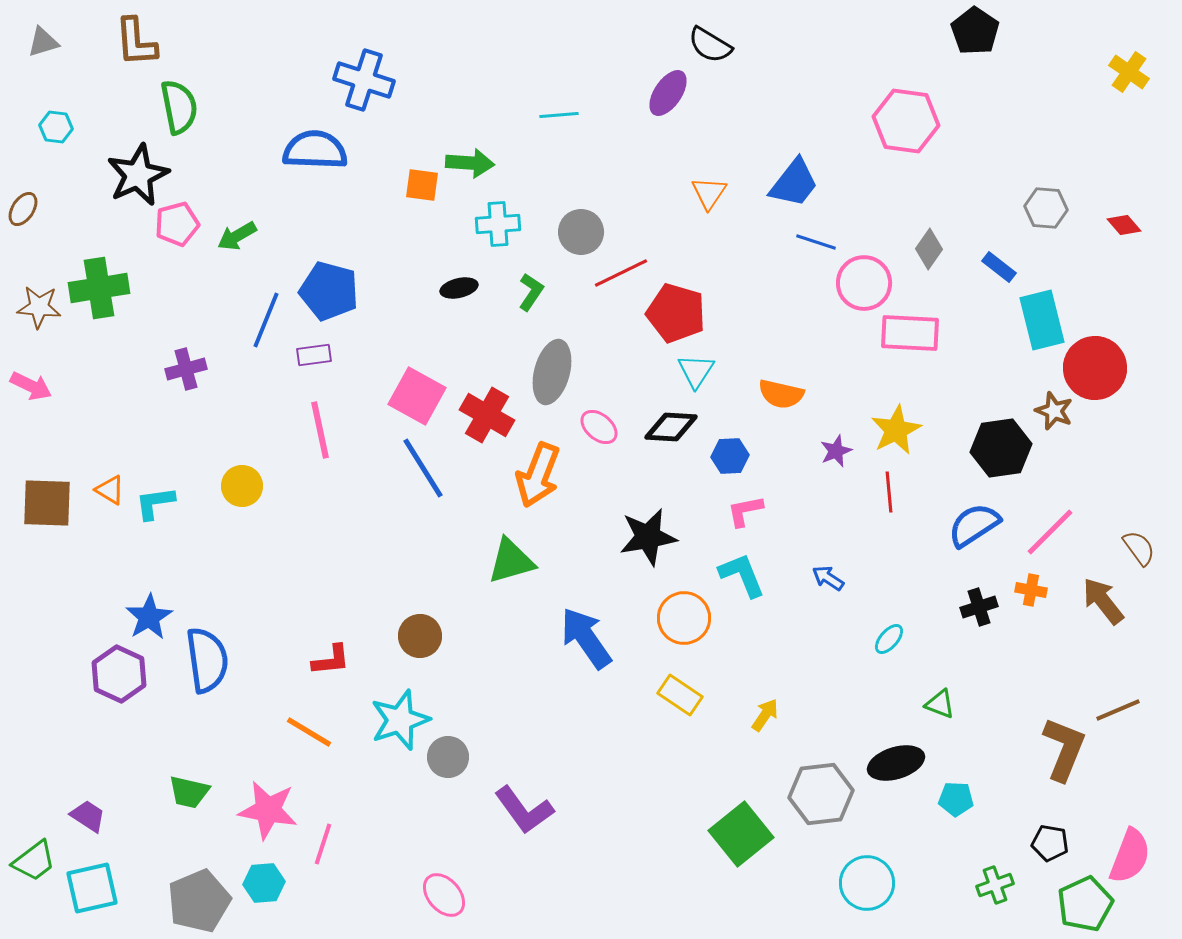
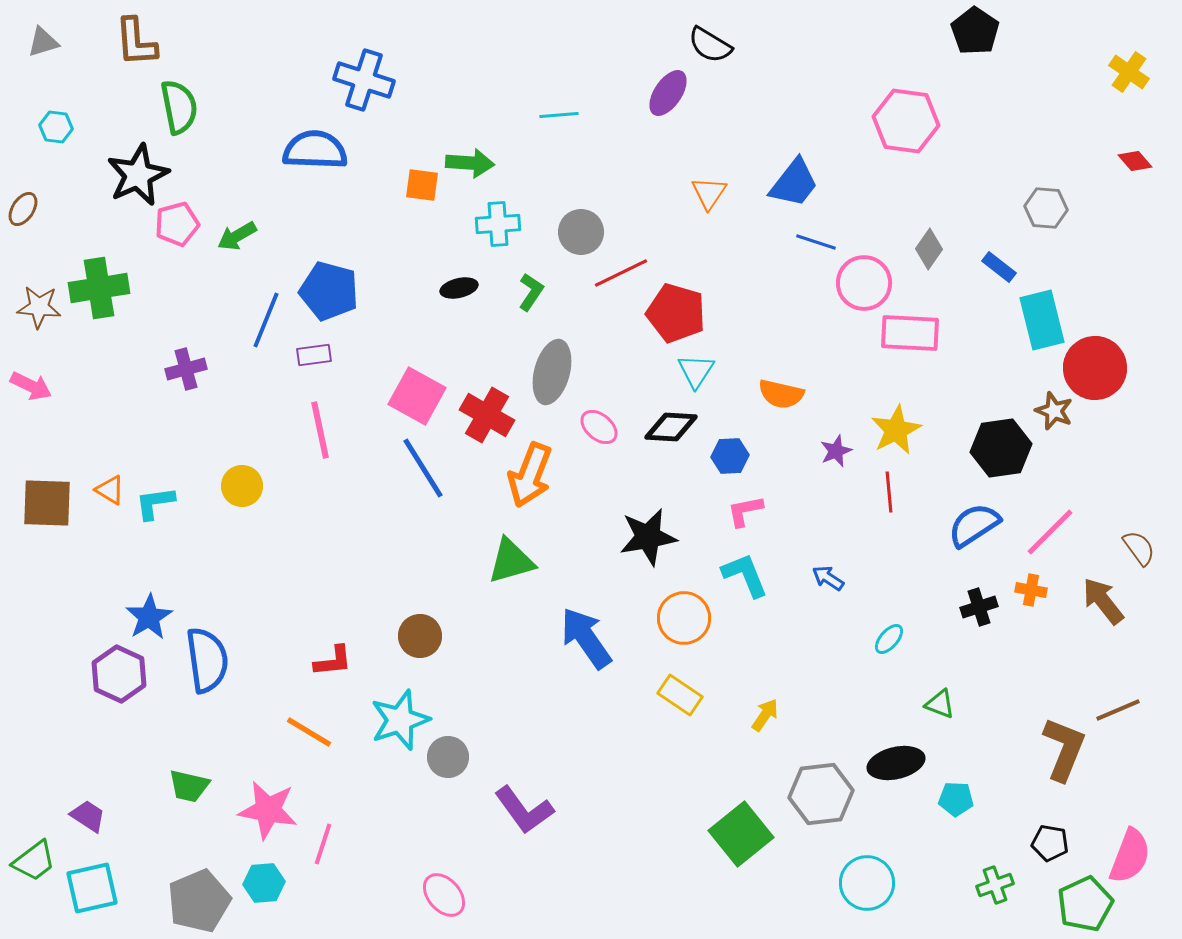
red diamond at (1124, 225): moved 11 px right, 64 px up
orange arrow at (538, 475): moved 8 px left
cyan L-shape at (742, 575): moved 3 px right
red L-shape at (331, 660): moved 2 px right, 1 px down
black ellipse at (896, 763): rotated 4 degrees clockwise
green trapezoid at (189, 792): moved 6 px up
